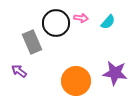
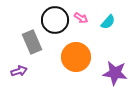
pink arrow: rotated 24 degrees clockwise
black circle: moved 1 px left, 3 px up
purple arrow: rotated 126 degrees clockwise
orange circle: moved 24 px up
